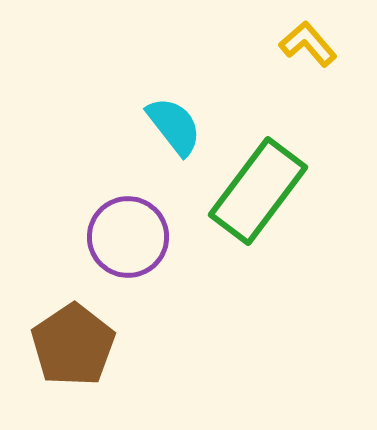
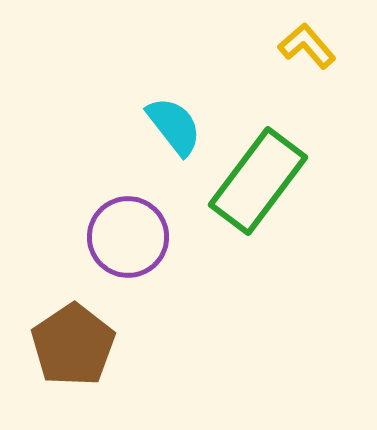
yellow L-shape: moved 1 px left, 2 px down
green rectangle: moved 10 px up
